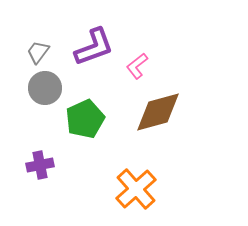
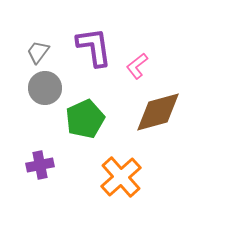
purple L-shape: rotated 78 degrees counterclockwise
orange cross: moved 15 px left, 12 px up
